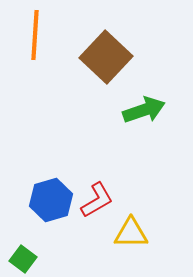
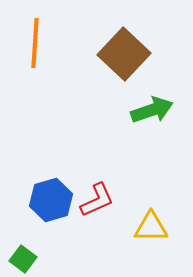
orange line: moved 8 px down
brown square: moved 18 px right, 3 px up
green arrow: moved 8 px right
red L-shape: rotated 6 degrees clockwise
yellow triangle: moved 20 px right, 6 px up
